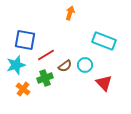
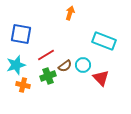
blue square: moved 4 px left, 6 px up
cyan circle: moved 2 px left
green cross: moved 3 px right, 2 px up
red triangle: moved 3 px left, 5 px up
orange cross: moved 4 px up; rotated 24 degrees counterclockwise
